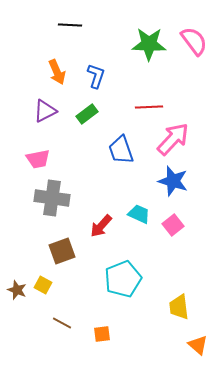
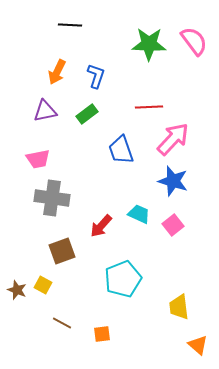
orange arrow: rotated 50 degrees clockwise
purple triangle: rotated 15 degrees clockwise
